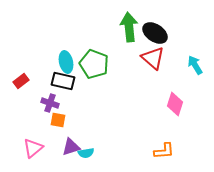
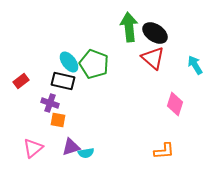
cyan ellipse: moved 3 px right; rotated 25 degrees counterclockwise
